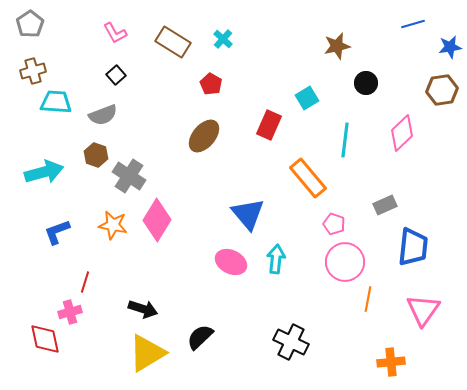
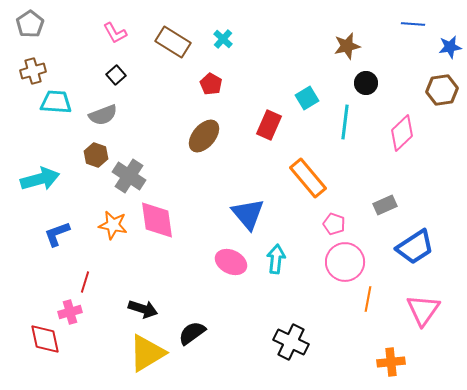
blue line at (413, 24): rotated 20 degrees clockwise
brown star at (337, 46): moved 10 px right
cyan line at (345, 140): moved 18 px up
cyan arrow at (44, 172): moved 4 px left, 7 px down
pink diamond at (157, 220): rotated 39 degrees counterclockwise
blue L-shape at (57, 232): moved 2 px down
blue trapezoid at (413, 247): moved 2 px right; rotated 51 degrees clockwise
black semicircle at (200, 337): moved 8 px left, 4 px up; rotated 8 degrees clockwise
